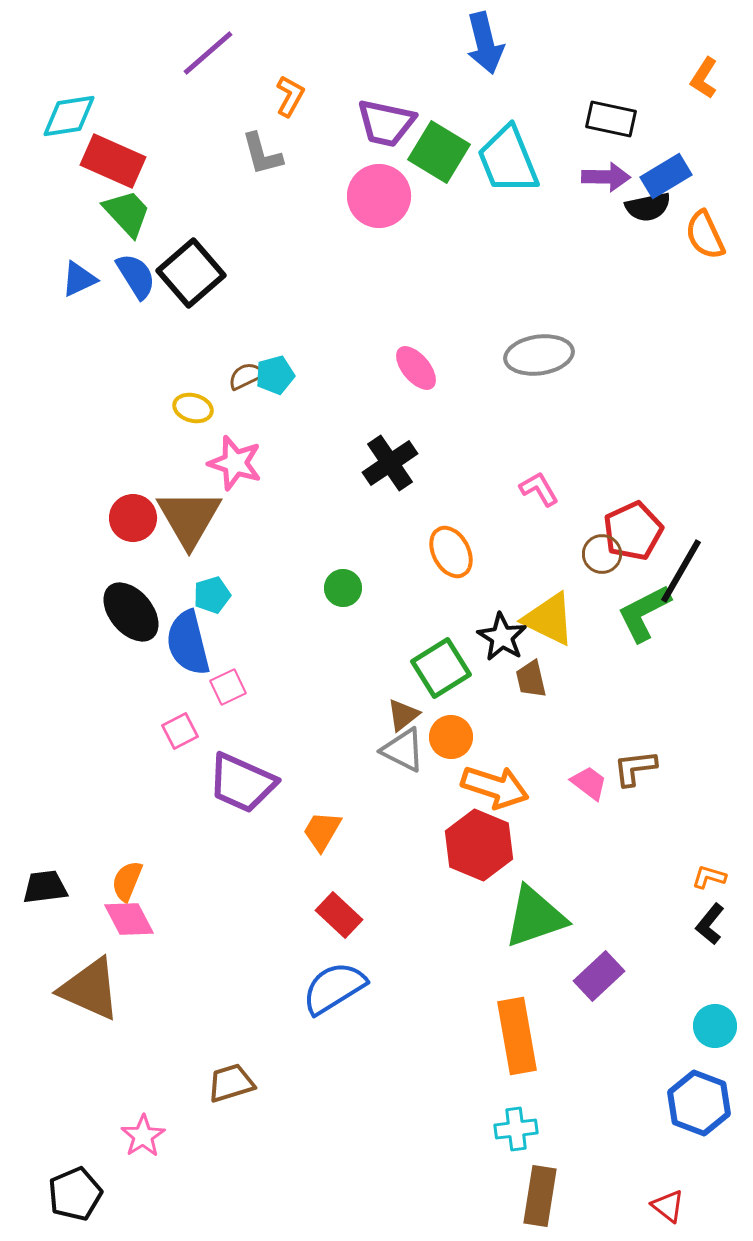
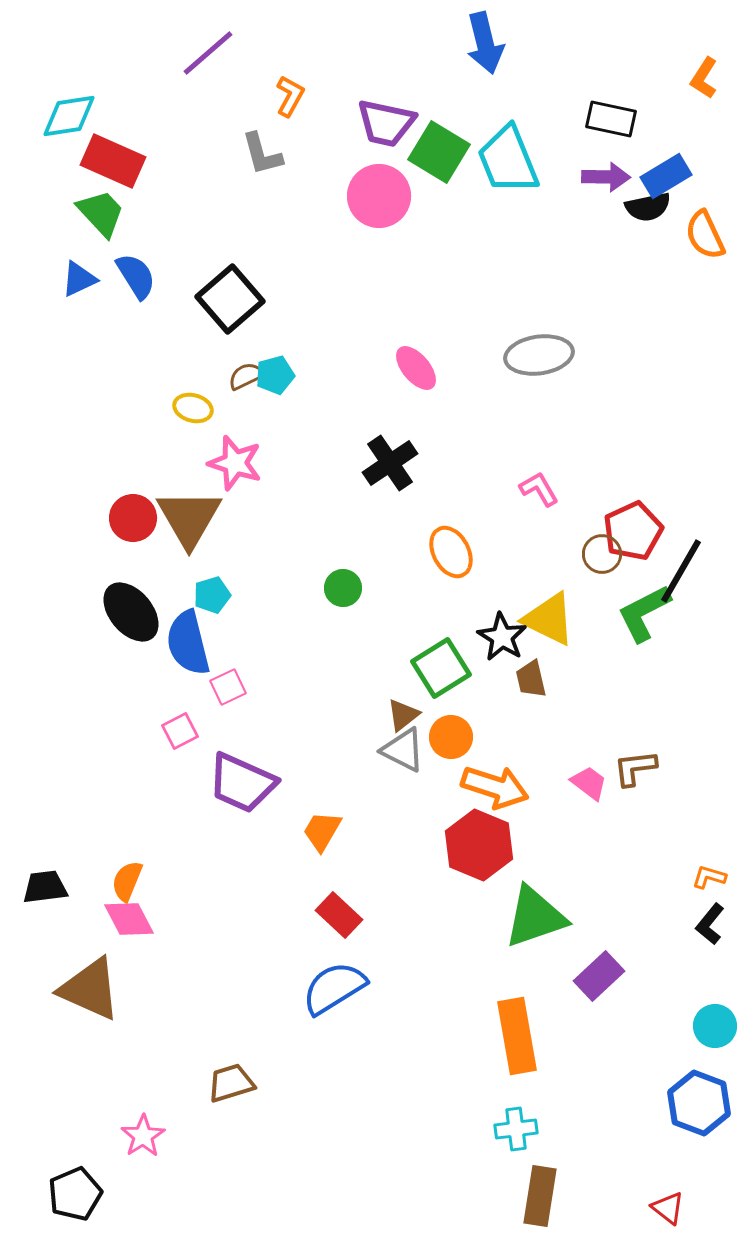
green trapezoid at (127, 213): moved 26 px left
black square at (191, 273): moved 39 px right, 26 px down
red triangle at (668, 1206): moved 2 px down
